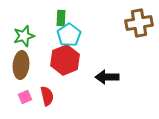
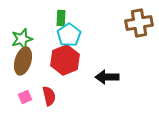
green star: moved 2 px left, 3 px down
brown ellipse: moved 2 px right, 4 px up; rotated 12 degrees clockwise
red semicircle: moved 2 px right
